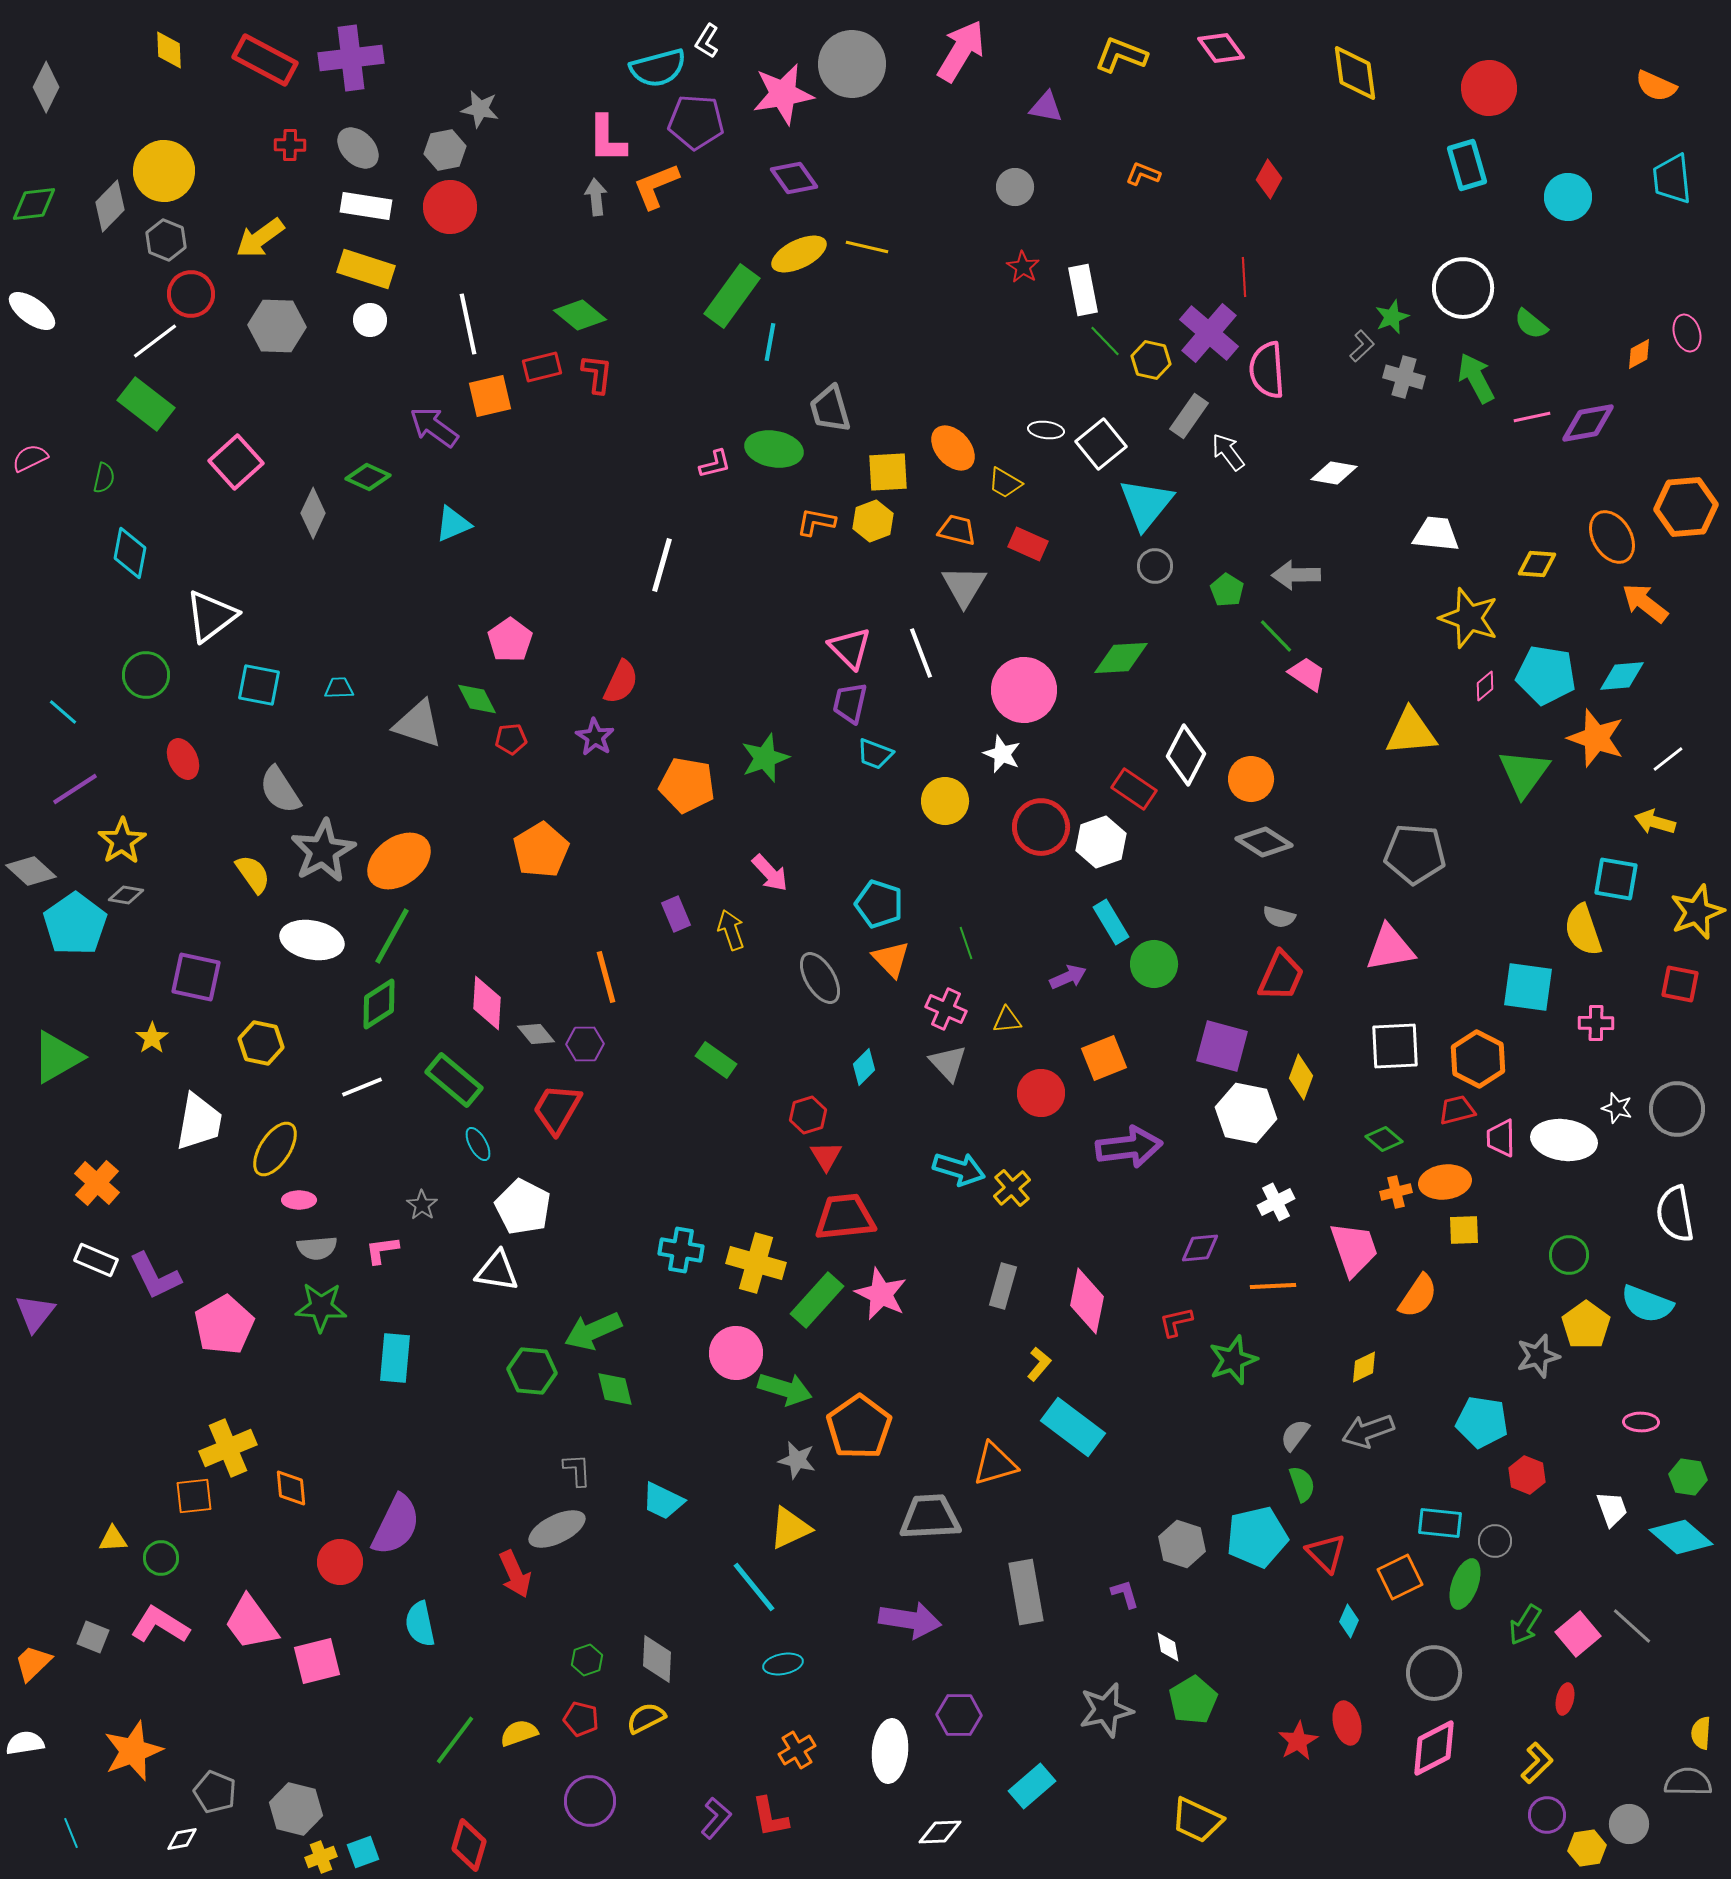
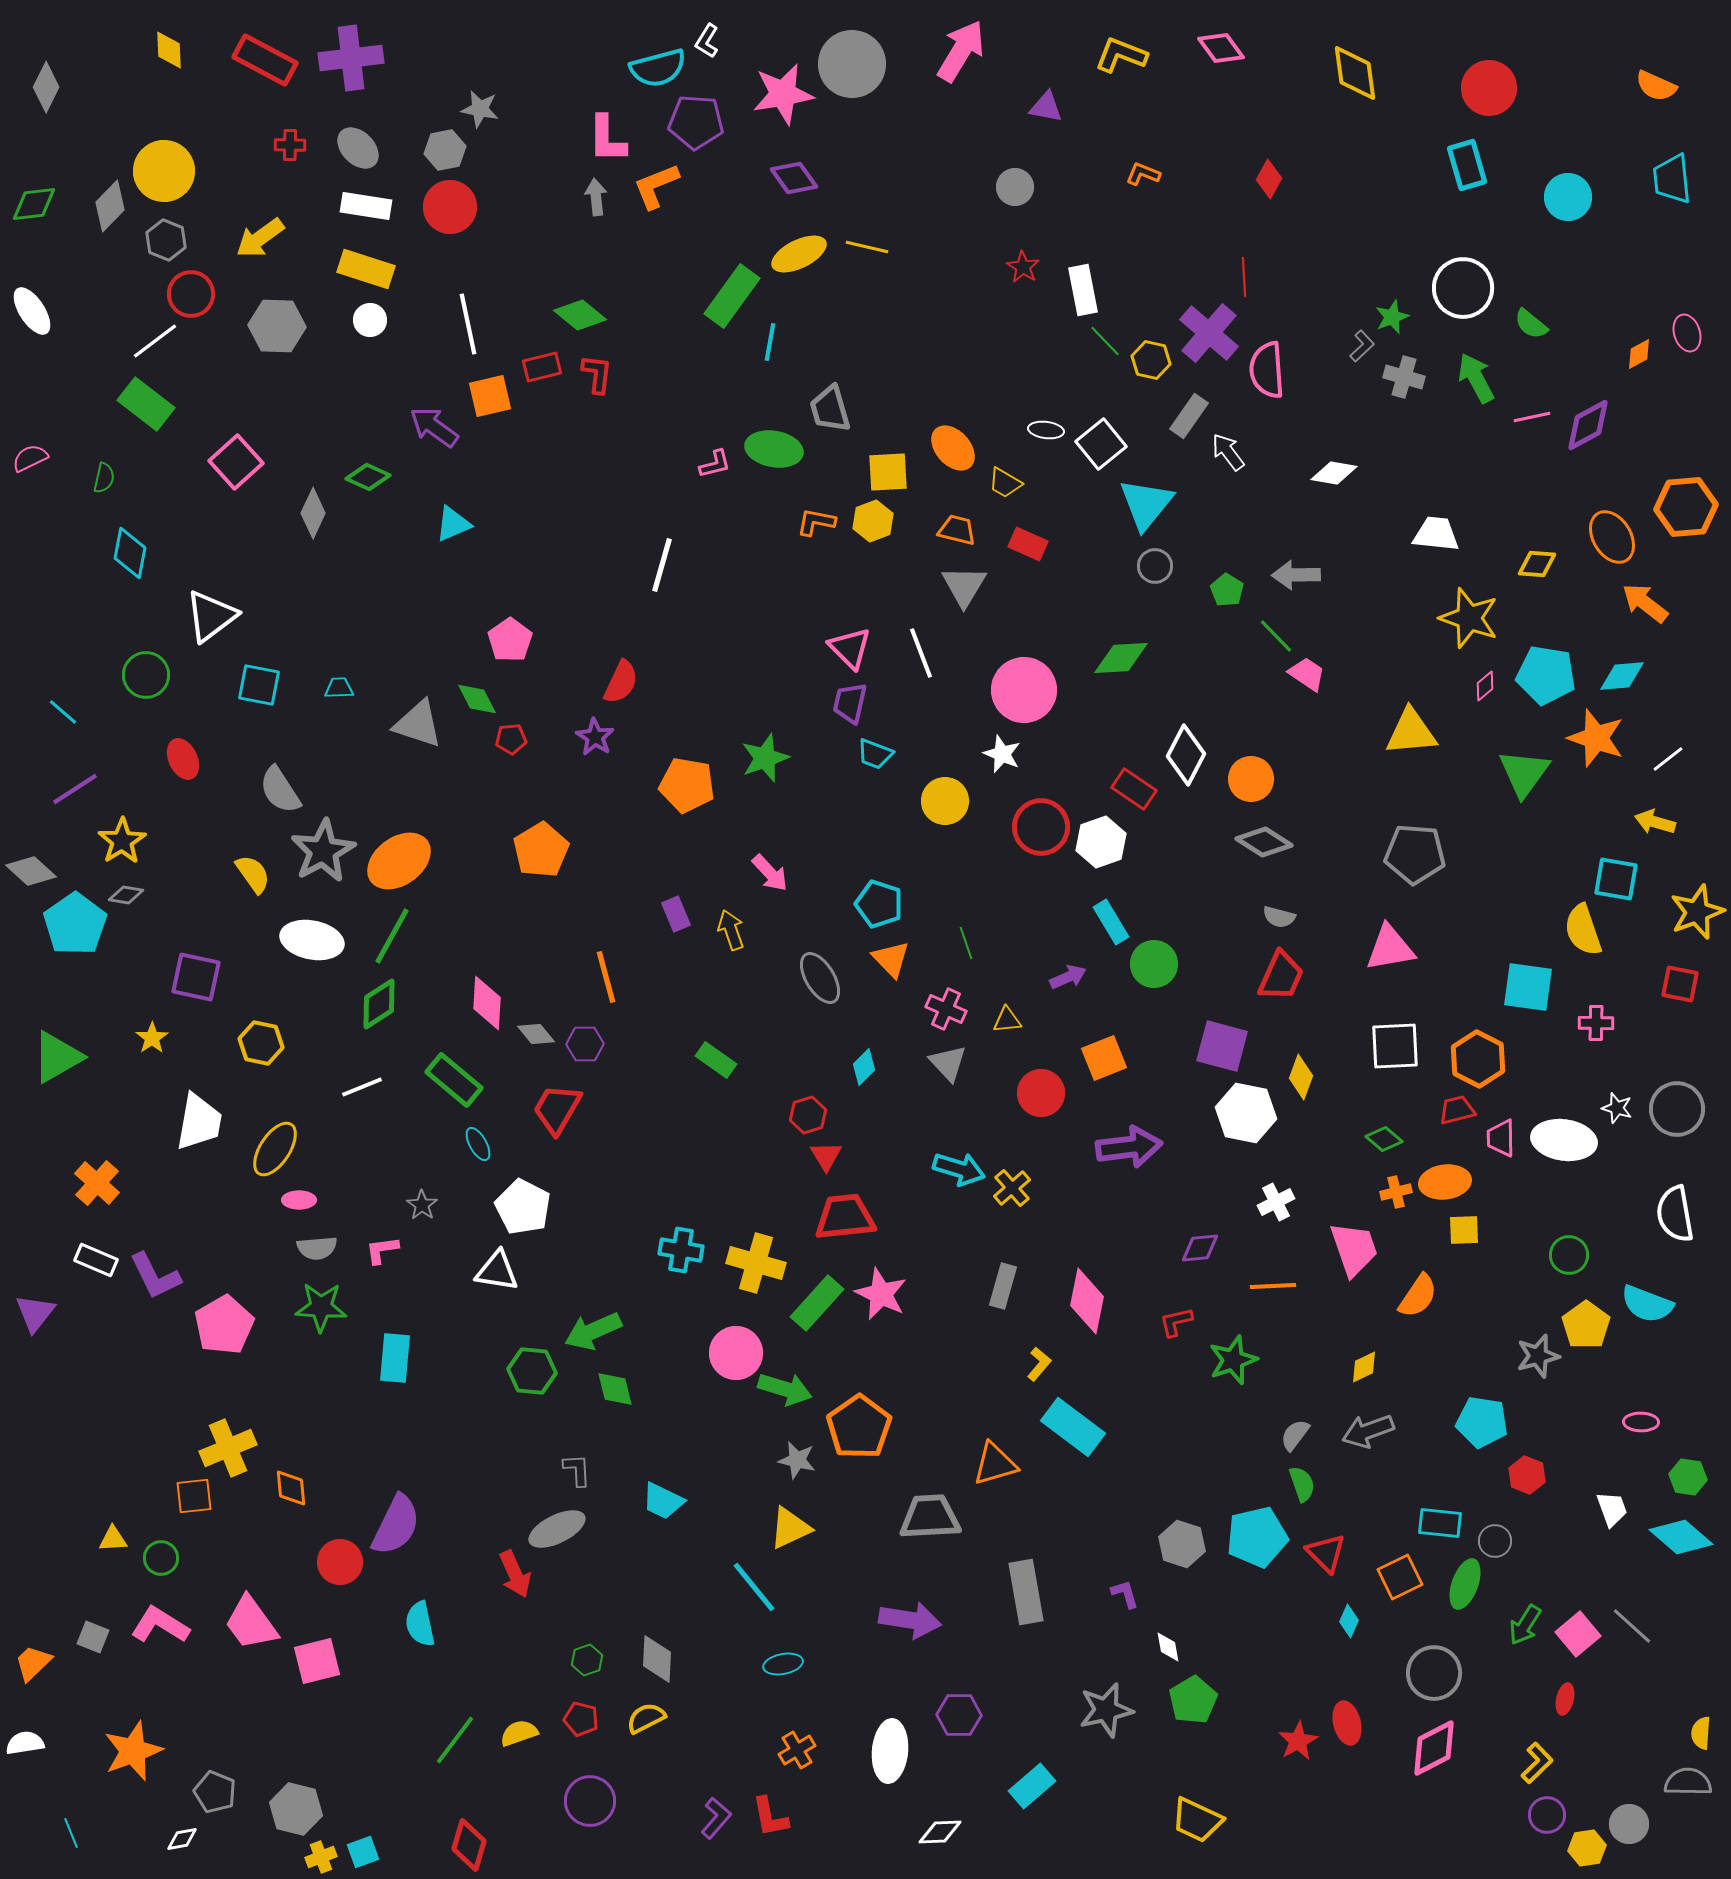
white ellipse at (32, 311): rotated 21 degrees clockwise
purple diamond at (1588, 423): moved 2 px down; rotated 18 degrees counterclockwise
green rectangle at (817, 1300): moved 3 px down
